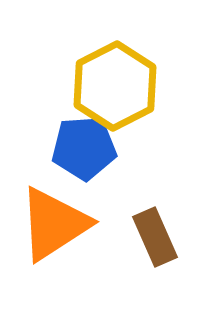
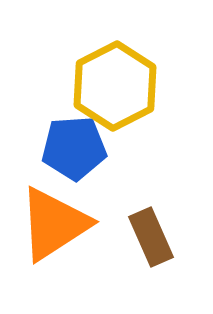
blue pentagon: moved 10 px left
brown rectangle: moved 4 px left
